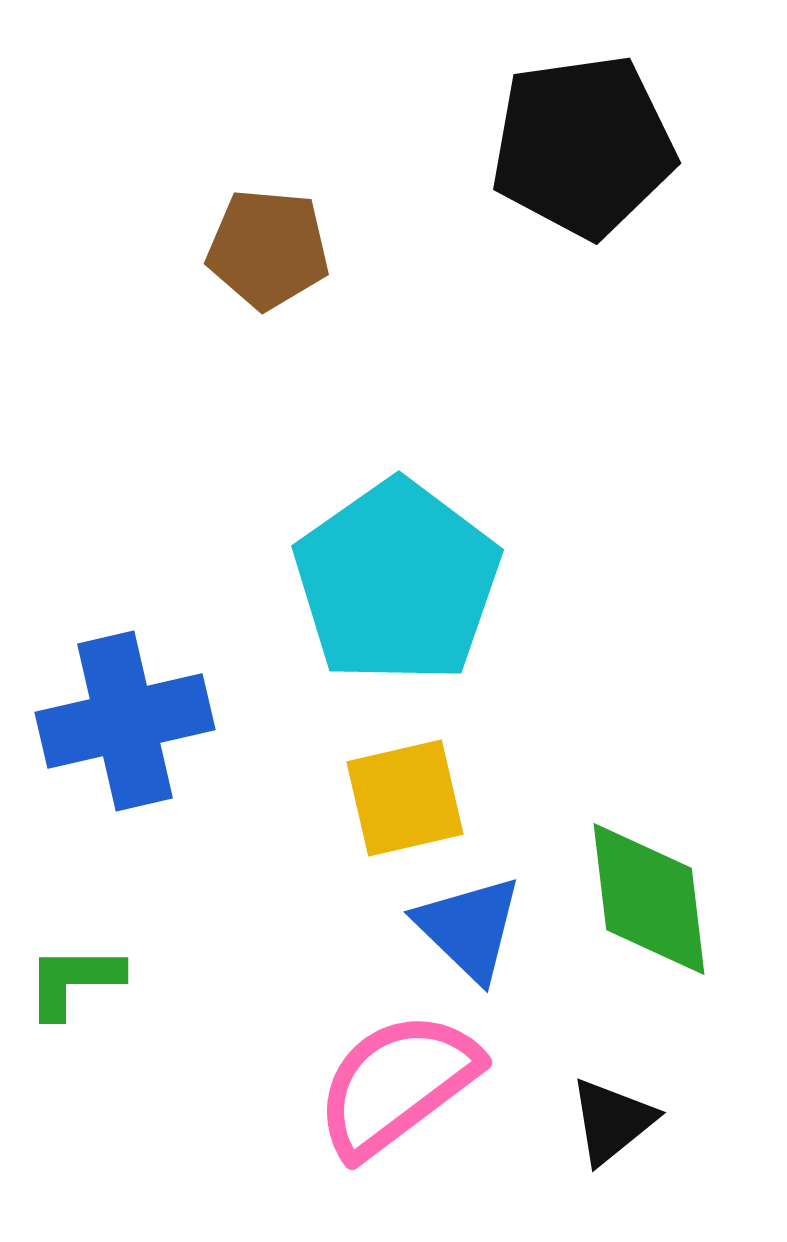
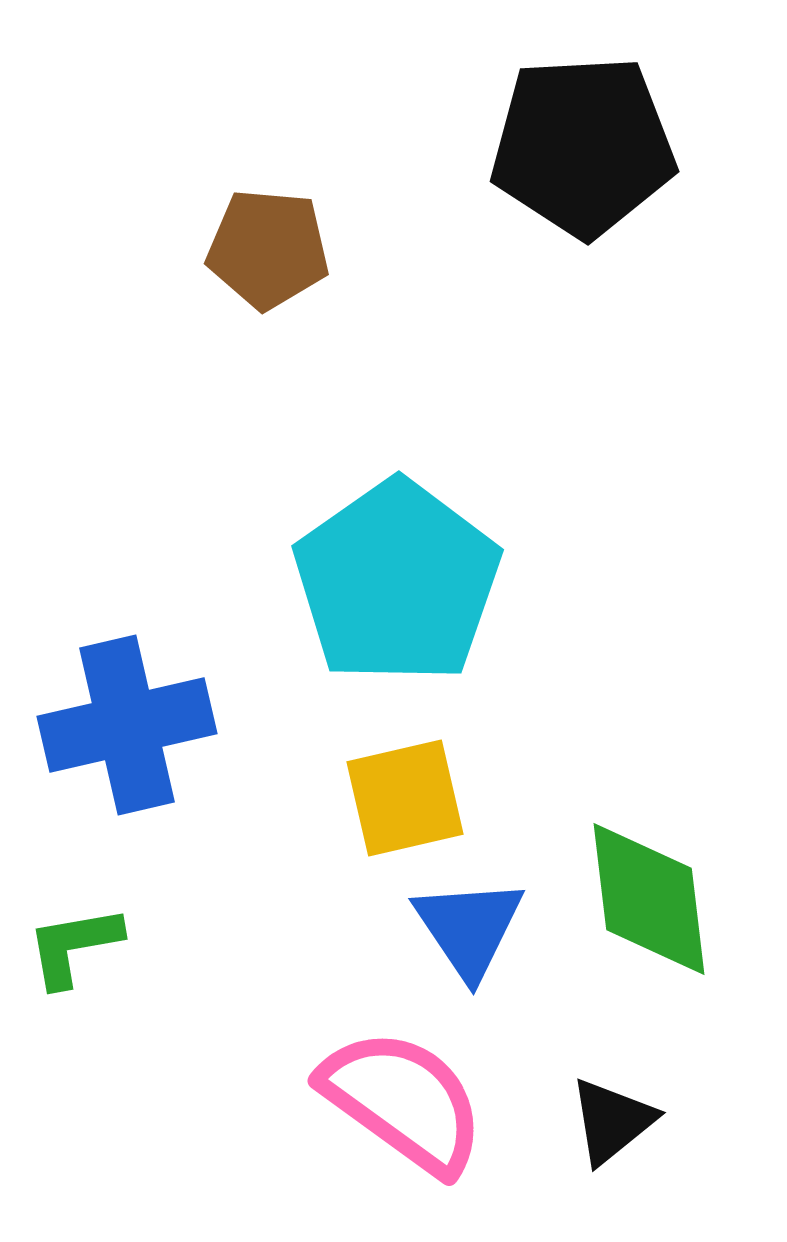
black pentagon: rotated 5 degrees clockwise
blue cross: moved 2 px right, 4 px down
blue triangle: rotated 12 degrees clockwise
green L-shape: moved 35 px up; rotated 10 degrees counterclockwise
pink semicircle: moved 6 px right, 17 px down; rotated 73 degrees clockwise
